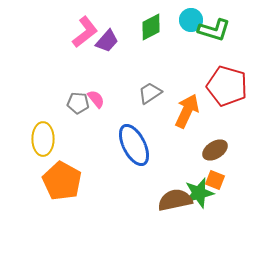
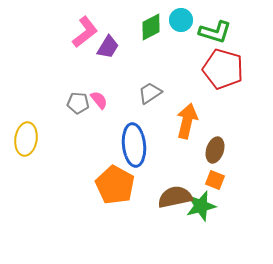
cyan circle: moved 10 px left
green L-shape: moved 1 px right, 2 px down
purple trapezoid: moved 1 px right, 6 px down; rotated 10 degrees counterclockwise
red pentagon: moved 4 px left, 17 px up
pink semicircle: moved 3 px right, 1 px down
orange arrow: moved 10 px down; rotated 12 degrees counterclockwise
yellow ellipse: moved 17 px left; rotated 8 degrees clockwise
blue ellipse: rotated 21 degrees clockwise
brown ellipse: rotated 40 degrees counterclockwise
orange pentagon: moved 53 px right, 4 px down
green star: moved 2 px right, 13 px down
brown semicircle: moved 3 px up
